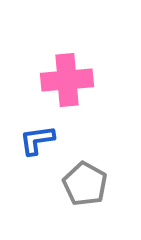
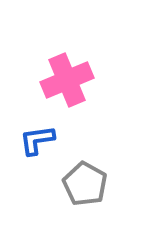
pink cross: rotated 18 degrees counterclockwise
